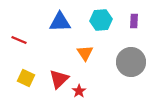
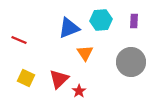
blue triangle: moved 9 px right, 6 px down; rotated 20 degrees counterclockwise
